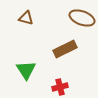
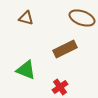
green triangle: rotated 35 degrees counterclockwise
red cross: rotated 21 degrees counterclockwise
